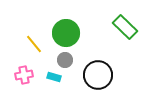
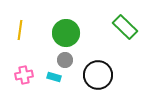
yellow line: moved 14 px left, 14 px up; rotated 48 degrees clockwise
